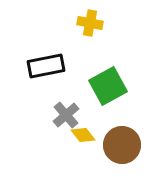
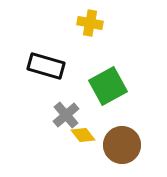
black rectangle: rotated 27 degrees clockwise
